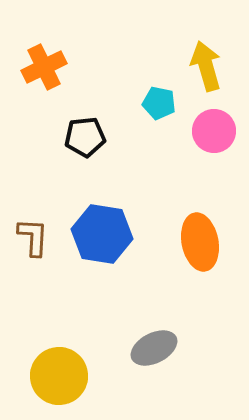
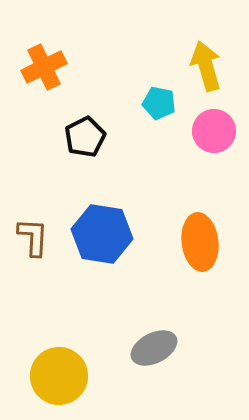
black pentagon: rotated 21 degrees counterclockwise
orange ellipse: rotated 4 degrees clockwise
